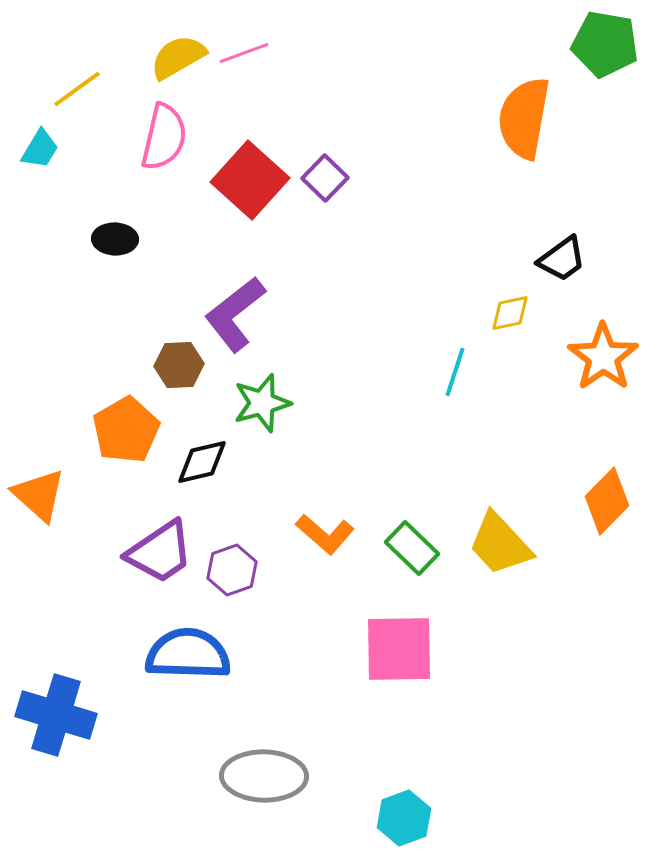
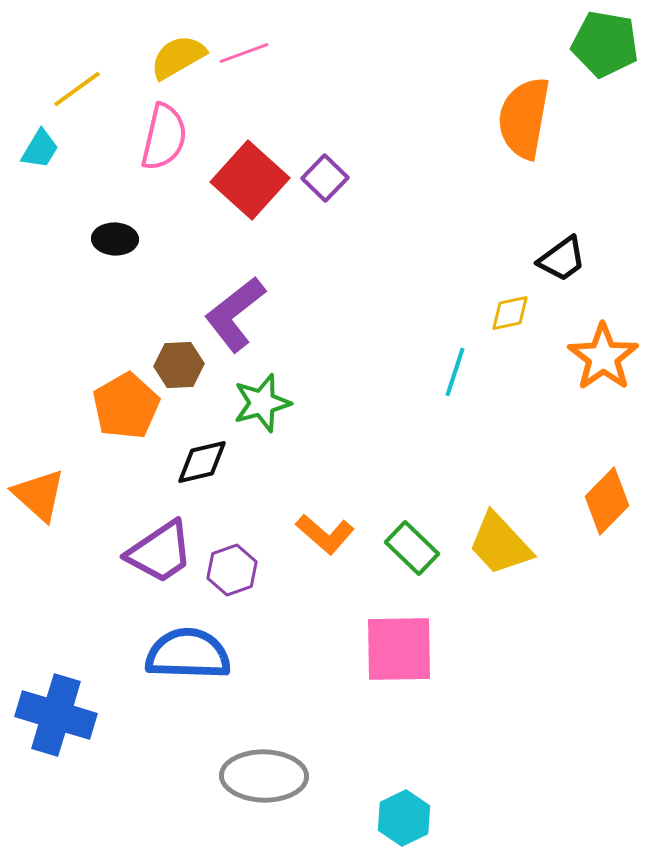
orange pentagon: moved 24 px up
cyan hexagon: rotated 6 degrees counterclockwise
